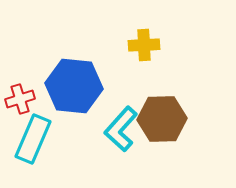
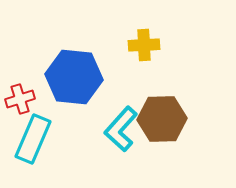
blue hexagon: moved 9 px up
